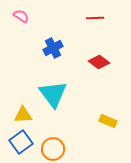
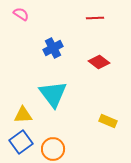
pink semicircle: moved 2 px up
